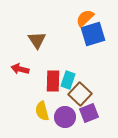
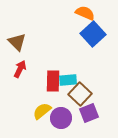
orange semicircle: moved 5 px up; rotated 66 degrees clockwise
blue square: rotated 25 degrees counterclockwise
brown triangle: moved 20 px left, 2 px down; rotated 12 degrees counterclockwise
red arrow: rotated 102 degrees clockwise
cyan rectangle: rotated 66 degrees clockwise
yellow semicircle: rotated 66 degrees clockwise
purple circle: moved 4 px left, 1 px down
